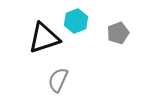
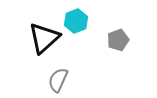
gray pentagon: moved 7 px down
black triangle: rotated 24 degrees counterclockwise
